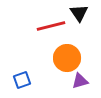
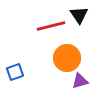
black triangle: moved 2 px down
blue square: moved 7 px left, 8 px up
